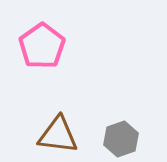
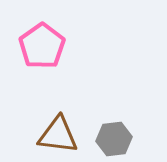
gray hexagon: moved 7 px left; rotated 12 degrees clockwise
